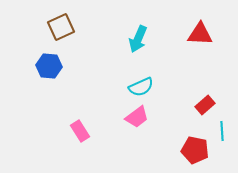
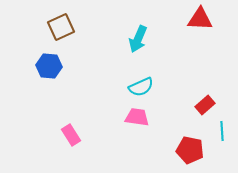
red triangle: moved 15 px up
pink trapezoid: rotated 135 degrees counterclockwise
pink rectangle: moved 9 px left, 4 px down
red pentagon: moved 5 px left
